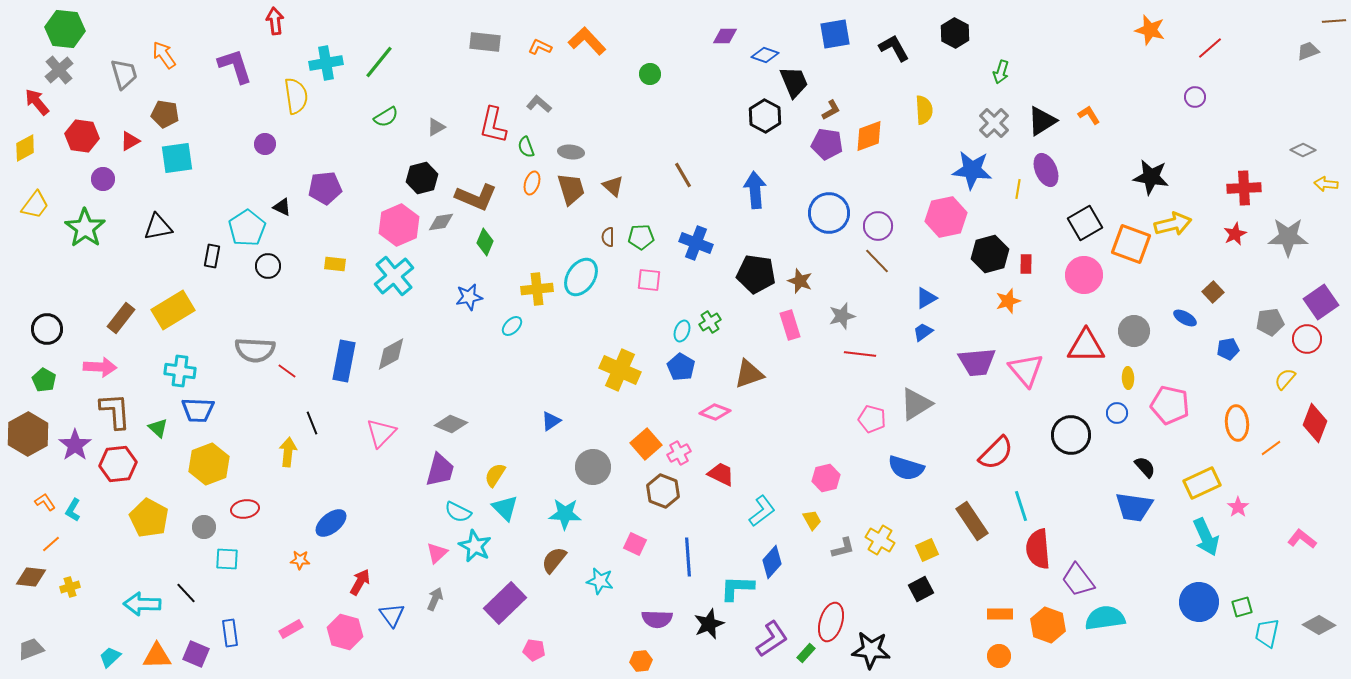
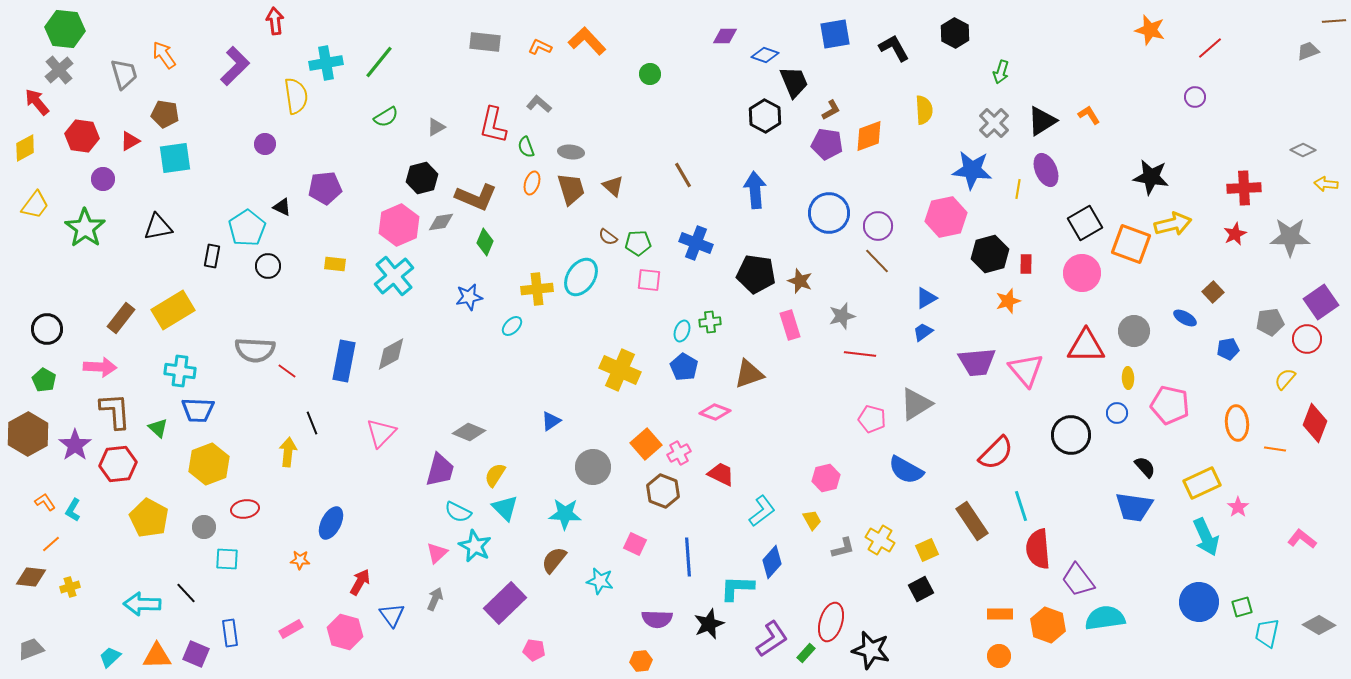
purple L-shape at (235, 66): rotated 63 degrees clockwise
cyan square at (177, 158): moved 2 px left
brown semicircle at (608, 237): rotated 54 degrees counterclockwise
green pentagon at (641, 237): moved 3 px left, 6 px down
gray star at (1288, 237): moved 2 px right
pink circle at (1084, 275): moved 2 px left, 2 px up
green cross at (710, 322): rotated 25 degrees clockwise
blue pentagon at (681, 367): moved 3 px right
gray diamond at (451, 424): moved 18 px right, 8 px down
orange line at (1271, 448): moved 4 px right, 1 px down; rotated 45 degrees clockwise
blue semicircle at (906, 468): moved 2 px down; rotated 12 degrees clockwise
blue ellipse at (331, 523): rotated 24 degrees counterclockwise
black star at (871, 650): rotated 9 degrees clockwise
